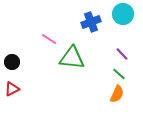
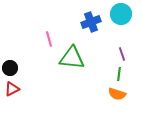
cyan circle: moved 2 px left
pink line: rotated 42 degrees clockwise
purple line: rotated 24 degrees clockwise
black circle: moved 2 px left, 6 px down
green line: rotated 56 degrees clockwise
orange semicircle: rotated 84 degrees clockwise
